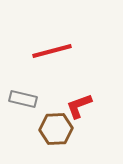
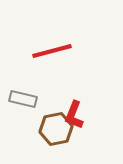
red L-shape: moved 5 px left, 9 px down; rotated 48 degrees counterclockwise
brown hexagon: rotated 8 degrees counterclockwise
